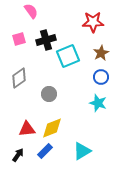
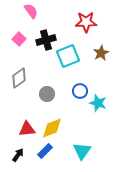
red star: moved 7 px left
pink square: rotated 32 degrees counterclockwise
blue circle: moved 21 px left, 14 px down
gray circle: moved 2 px left
cyan triangle: rotated 24 degrees counterclockwise
